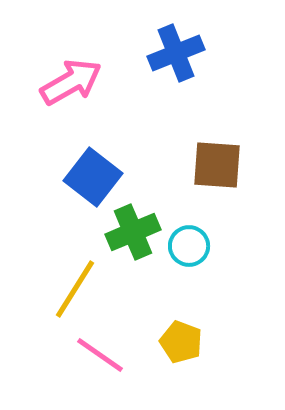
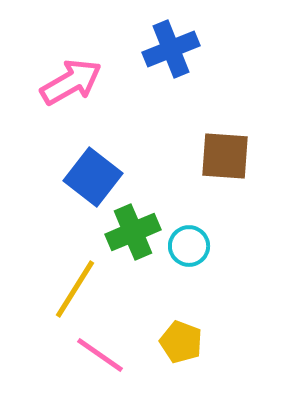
blue cross: moved 5 px left, 4 px up
brown square: moved 8 px right, 9 px up
